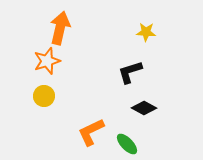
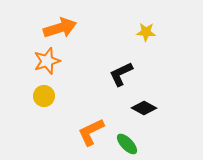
orange arrow: rotated 60 degrees clockwise
black L-shape: moved 9 px left, 2 px down; rotated 8 degrees counterclockwise
